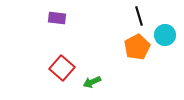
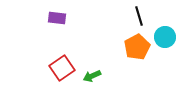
cyan circle: moved 2 px down
red square: rotated 15 degrees clockwise
green arrow: moved 6 px up
